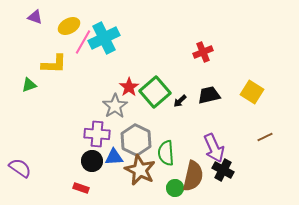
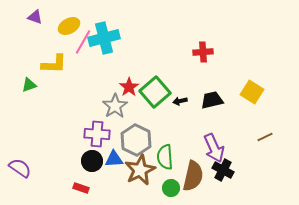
cyan cross: rotated 12 degrees clockwise
red cross: rotated 18 degrees clockwise
black trapezoid: moved 3 px right, 5 px down
black arrow: rotated 32 degrees clockwise
green semicircle: moved 1 px left, 4 px down
blue triangle: moved 2 px down
brown star: rotated 20 degrees clockwise
green circle: moved 4 px left
